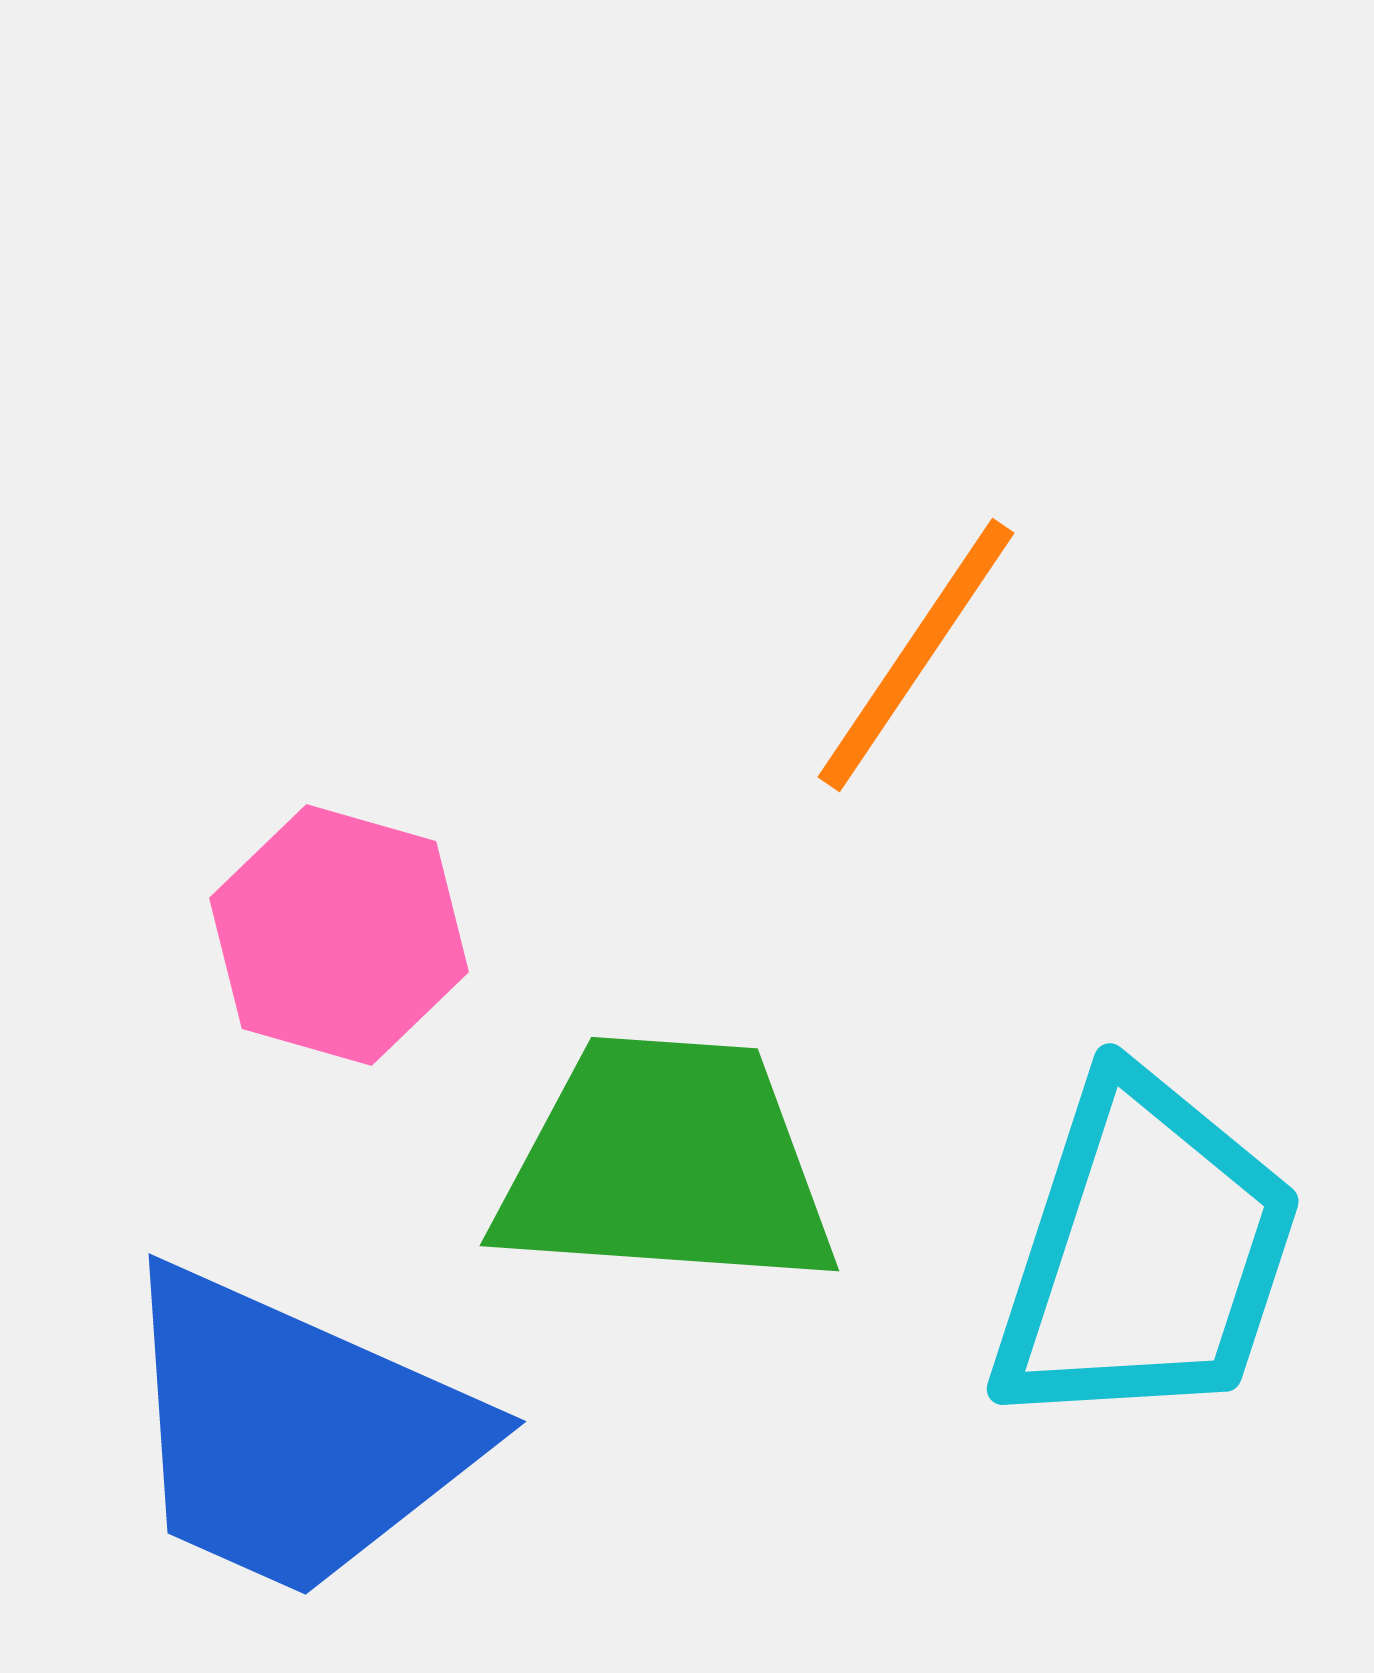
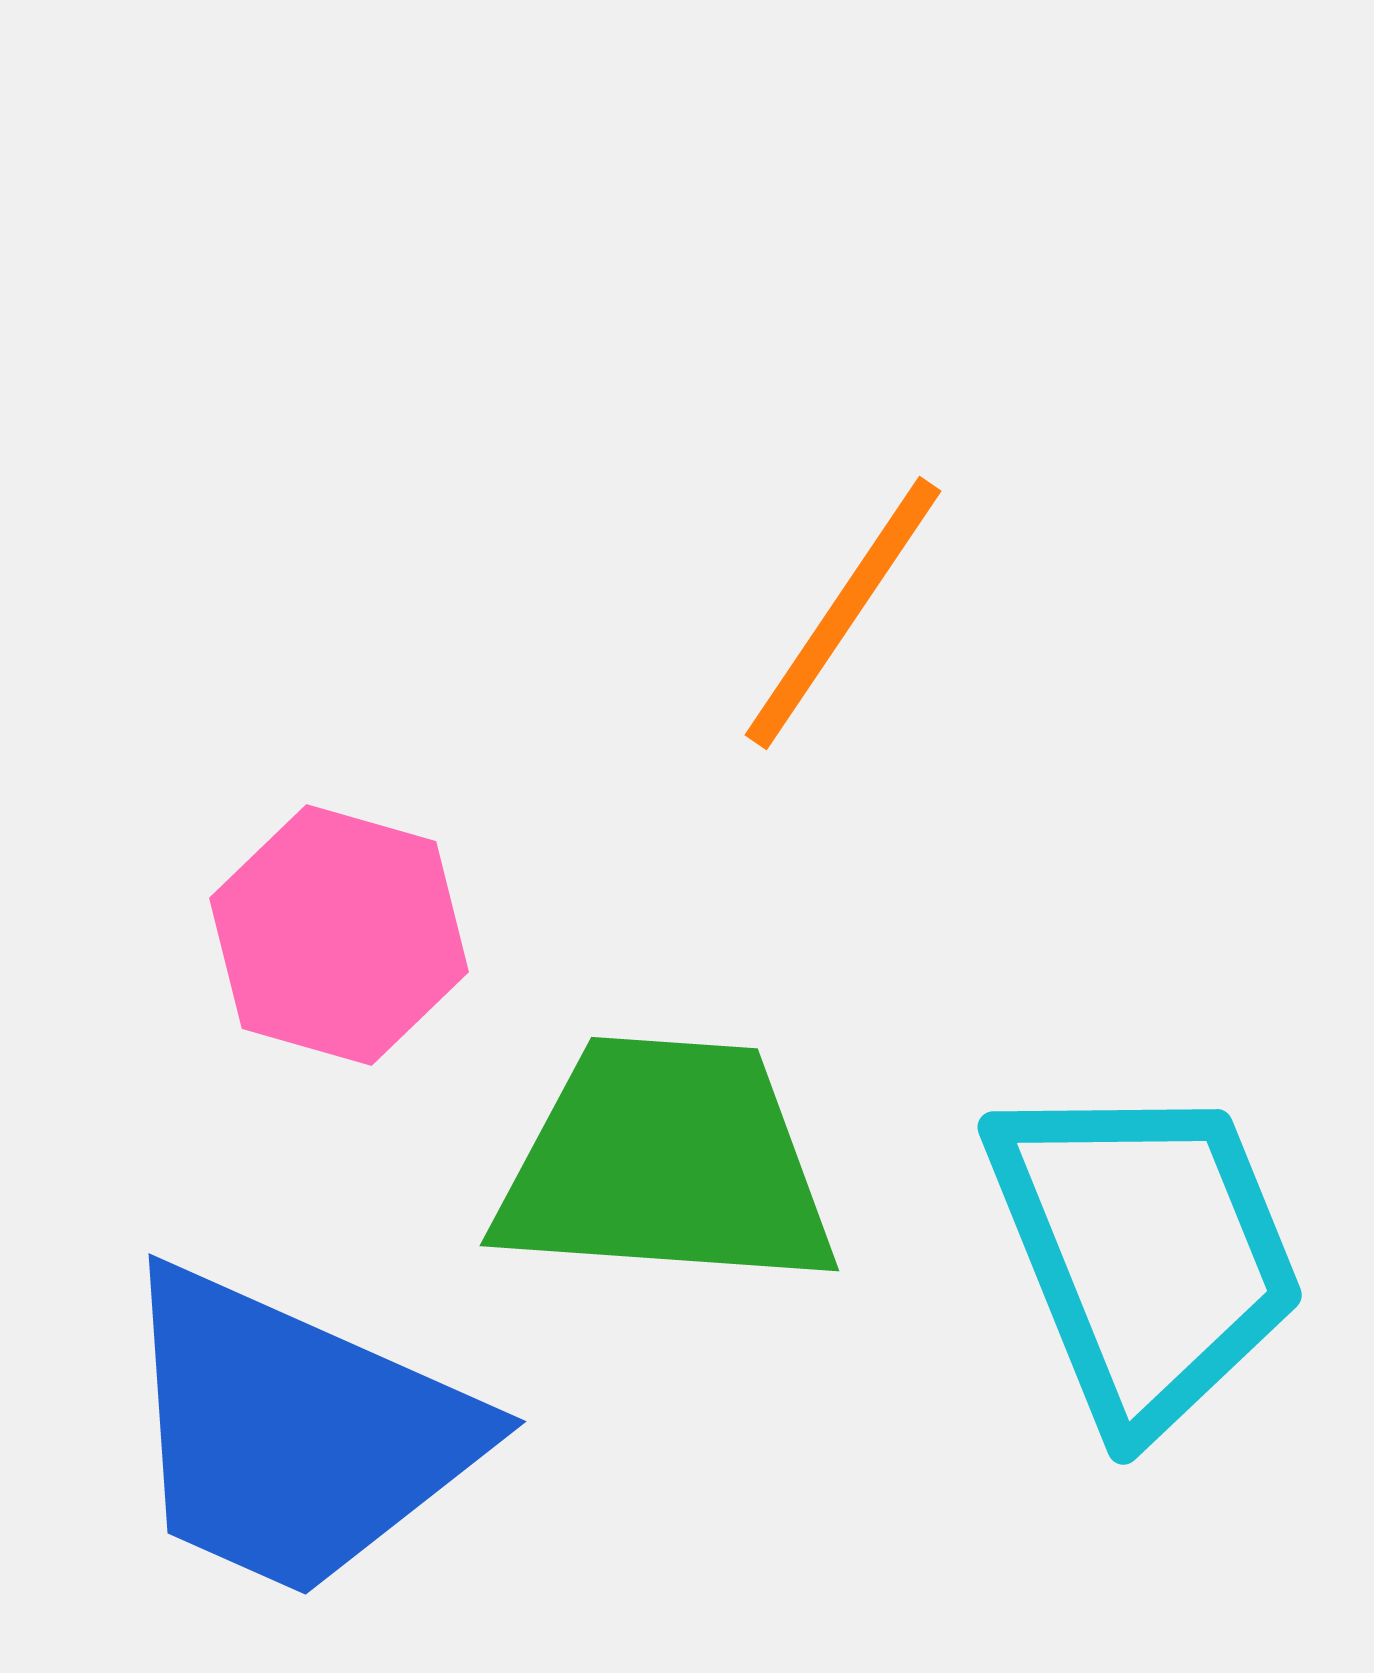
orange line: moved 73 px left, 42 px up
cyan trapezoid: rotated 40 degrees counterclockwise
